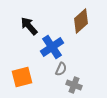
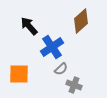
gray semicircle: rotated 24 degrees clockwise
orange square: moved 3 px left, 3 px up; rotated 15 degrees clockwise
